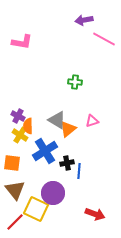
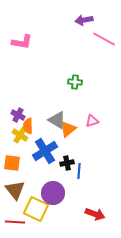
purple cross: moved 1 px up
red line: rotated 48 degrees clockwise
